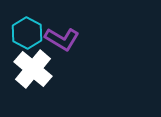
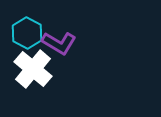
purple L-shape: moved 3 px left, 4 px down
